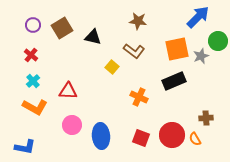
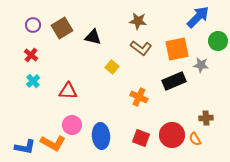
brown L-shape: moved 7 px right, 3 px up
gray star: moved 9 px down; rotated 28 degrees clockwise
orange L-shape: moved 18 px right, 36 px down
